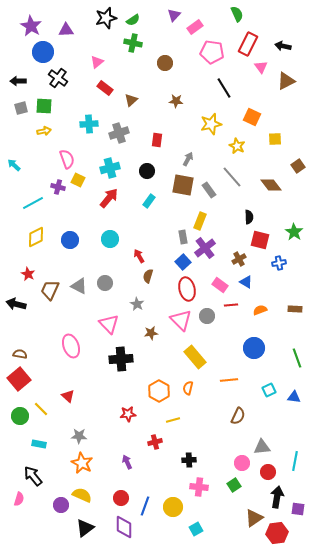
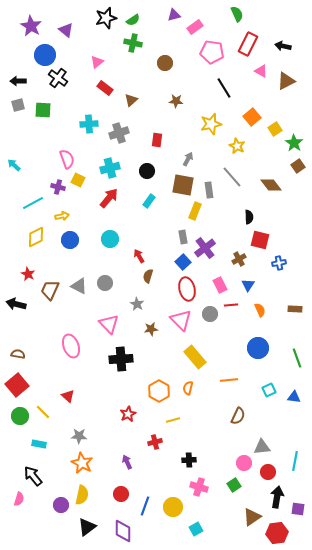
purple triangle at (174, 15): rotated 32 degrees clockwise
purple triangle at (66, 30): rotated 42 degrees clockwise
blue circle at (43, 52): moved 2 px right, 3 px down
pink triangle at (261, 67): moved 4 px down; rotated 24 degrees counterclockwise
green square at (44, 106): moved 1 px left, 4 px down
gray square at (21, 108): moved 3 px left, 3 px up
orange square at (252, 117): rotated 24 degrees clockwise
yellow arrow at (44, 131): moved 18 px right, 85 px down
yellow square at (275, 139): moved 10 px up; rotated 32 degrees counterclockwise
gray rectangle at (209, 190): rotated 28 degrees clockwise
yellow rectangle at (200, 221): moved 5 px left, 10 px up
green star at (294, 232): moved 89 px up
blue triangle at (246, 282): moved 2 px right, 3 px down; rotated 32 degrees clockwise
pink rectangle at (220, 285): rotated 28 degrees clockwise
orange semicircle at (260, 310): rotated 88 degrees clockwise
gray circle at (207, 316): moved 3 px right, 2 px up
brown star at (151, 333): moved 4 px up
blue circle at (254, 348): moved 4 px right
brown semicircle at (20, 354): moved 2 px left
red square at (19, 379): moved 2 px left, 6 px down
yellow line at (41, 409): moved 2 px right, 3 px down
red star at (128, 414): rotated 21 degrees counterclockwise
pink circle at (242, 463): moved 2 px right
pink cross at (199, 487): rotated 12 degrees clockwise
yellow semicircle at (82, 495): rotated 78 degrees clockwise
red circle at (121, 498): moved 4 px up
brown triangle at (254, 518): moved 2 px left, 1 px up
purple diamond at (124, 527): moved 1 px left, 4 px down
black triangle at (85, 528): moved 2 px right, 1 px up
